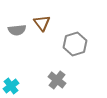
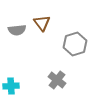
cyan cross: rotated 35 degrees clockwise
